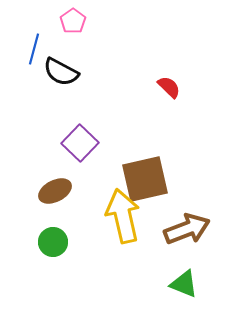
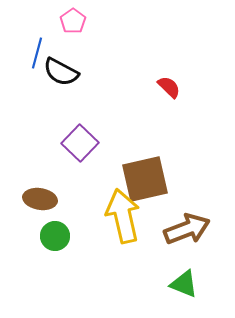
blue line: moved 3 px right, 4 px down
brown ellipse: moved 15 px left, 8 px down; rotated 36 degrees clockwise
green circle: moved 2 px right, 6 px up
